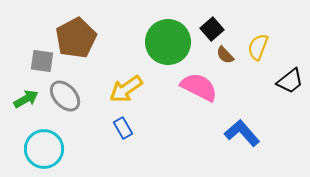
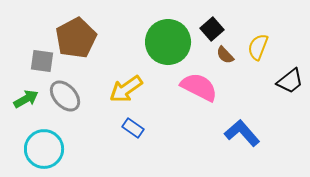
blue rectangle: moved 10 px right; rotated 25 degrees counterclockwise
